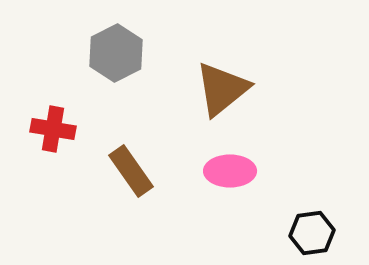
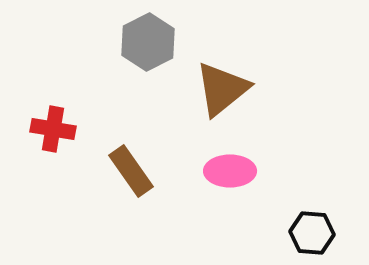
gray hexagon: moved 32 px right, 11 px up
black hexagon: rotated 12 degrees clockwise
